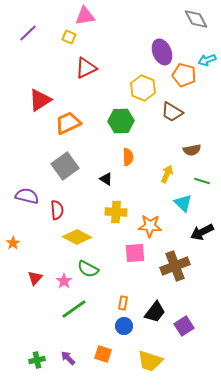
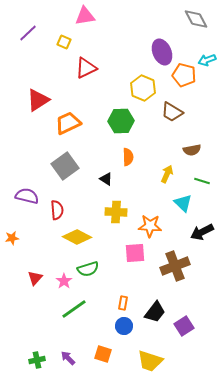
yellow square at (69, 37): moved 5 px left, 5 px down
red triangle at (40, 100): moved 2 px left
orange star at (13, 243): moved 1 px left, 5 px up; rotated 24 degrees clockwise
green semicircle at (88, 269): rotated 45 degrees counterclockwise
